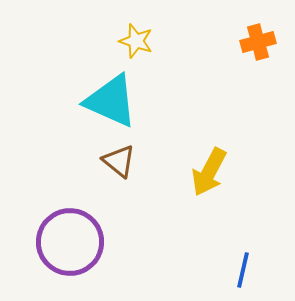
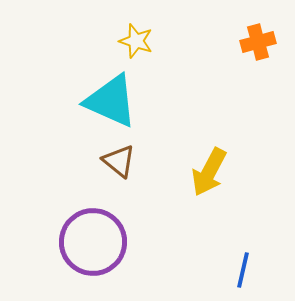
purple circle: moved 23 px right
